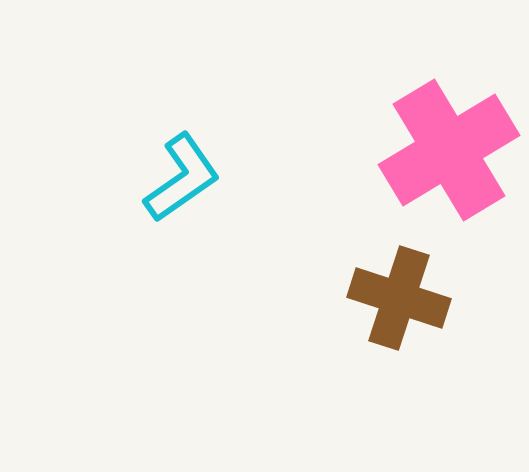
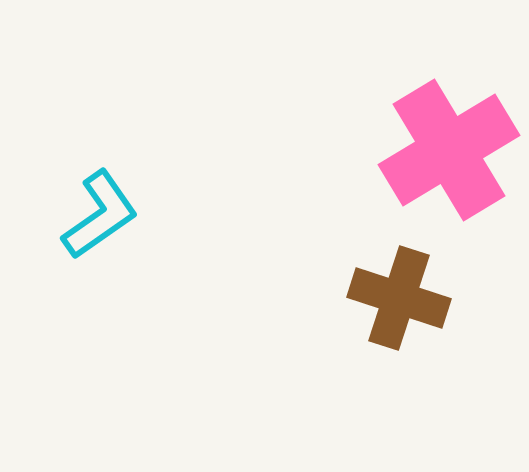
cyan L-shape: moved 82 px left, 37 px down
